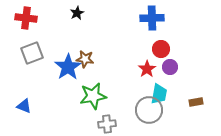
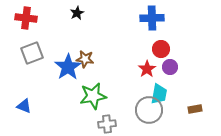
brown rectangle: moved 1 px left, 7 px down
